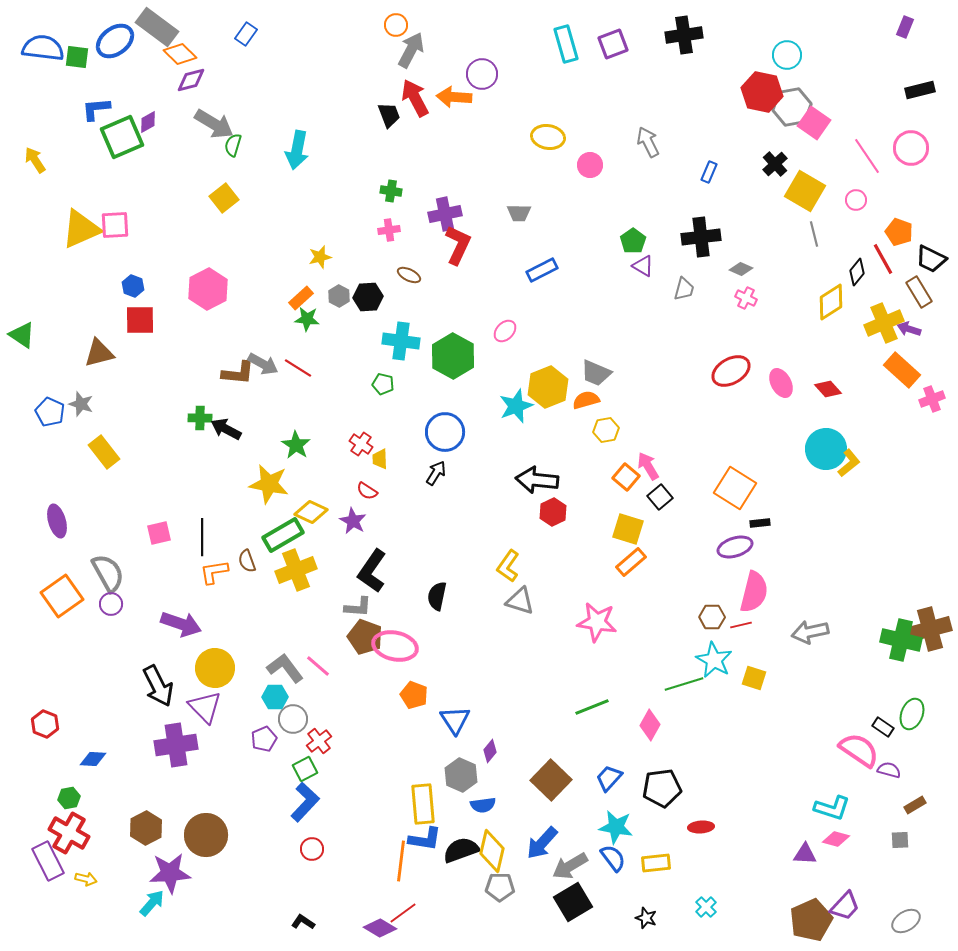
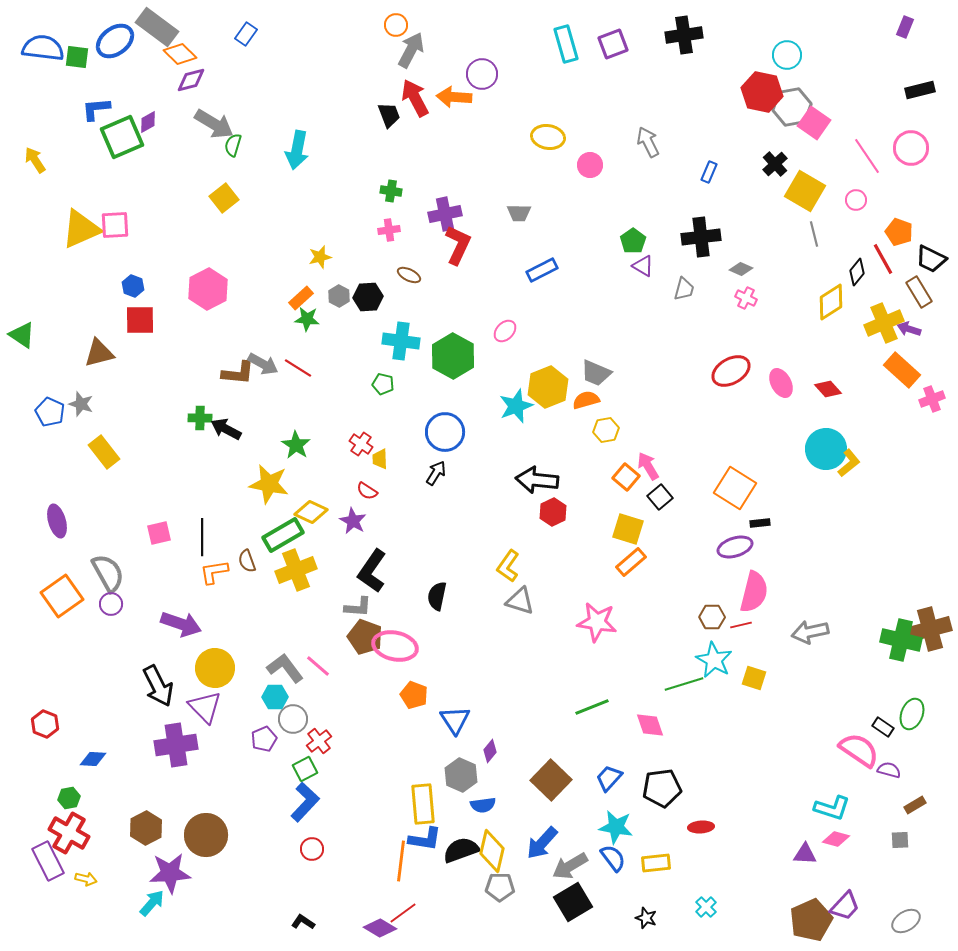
pink diamond at (650, 725): rotated 48 degrees counterclockwise
